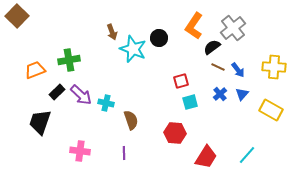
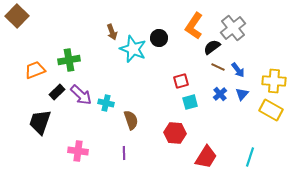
yellow cross: moved 14 px down
pink cross: moved 2 px left
cyan line: moved 3 px right, 2 px down; rotated 24 degrees counterclockwise
